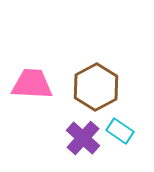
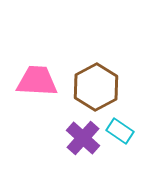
pink trapezoid: moved 5 px right, 3 px up
